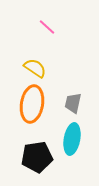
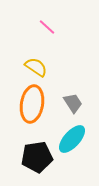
yellow semicircle: moved 1 px right, 1 px up
gray trapezoid: rotated 135 degrees clockwise
cyan ellipse: rotated 32 degrees clockwise
